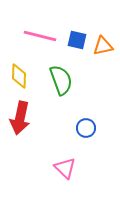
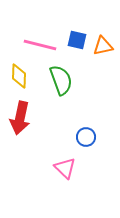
pink line: moved 9 px down
blue circle: moved 9 px down
